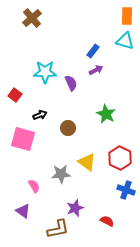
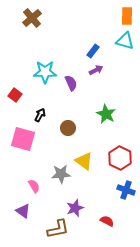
black arrow: rotated 40 degrees counterclockwise
yellow triangle: moved 3 px left, 1 px up
